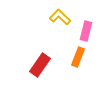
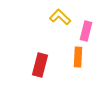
orange rectangle: rotated 18 degrees counterclockwise
red rectangle: rotated 20 degrees counterclockwise
